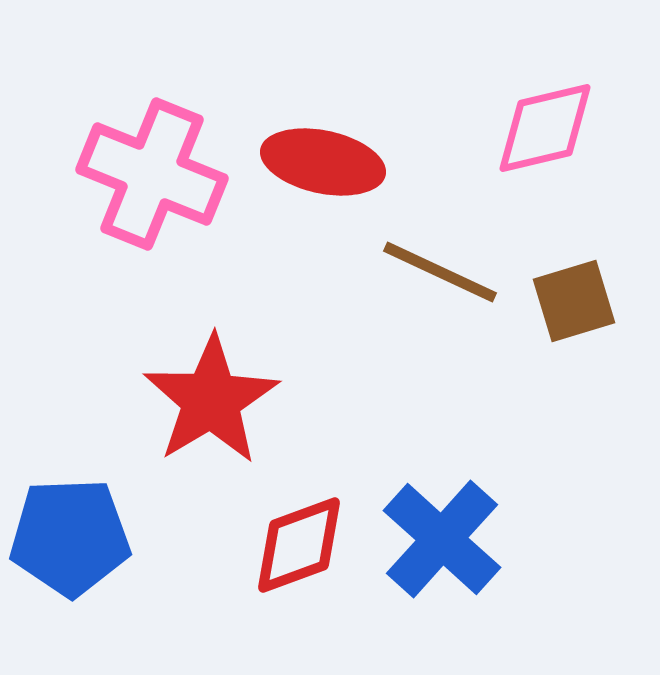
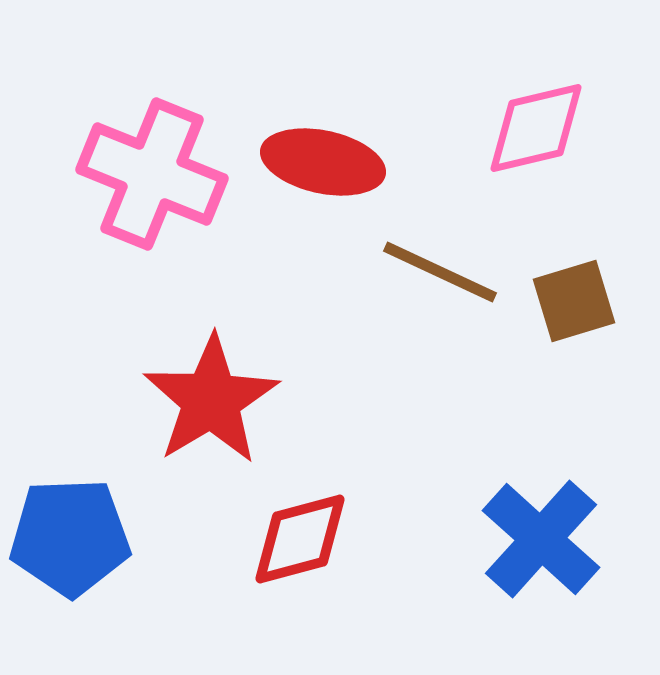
pink diamond: moved 9 px left
blue cross: moved 99 px right
red diamond: moved 1 px right, 6 px up; rotated 5 degrees clockwise
